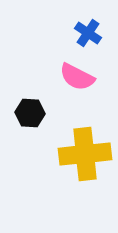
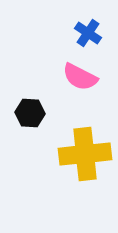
pink semicircle: moved 3 px right
